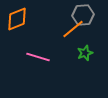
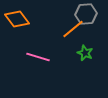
gray hexagon: moved 3 px right, 1 px up
orange diamond: rotated 75 degrees clockwise
green star: rotated 28 degrees counterclockwise
